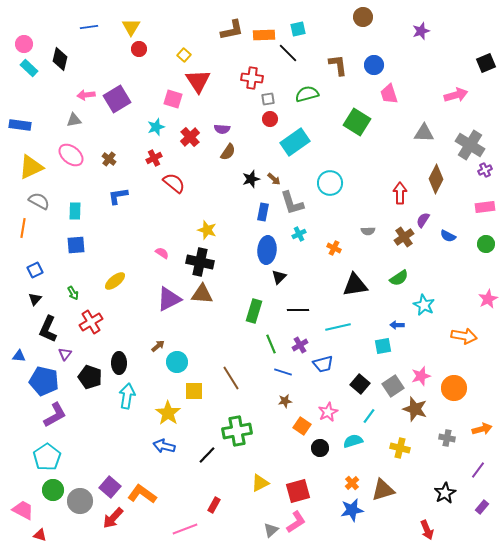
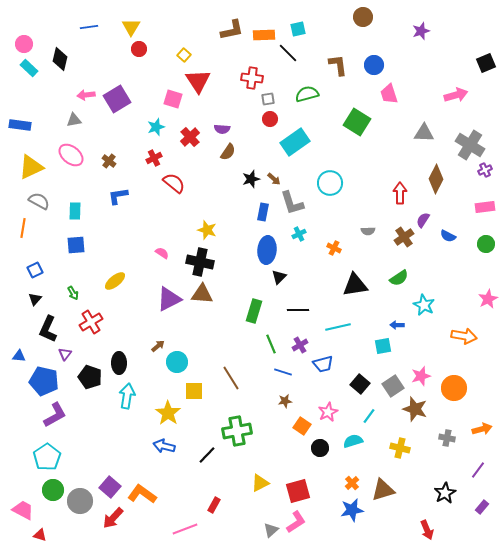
brown cross at (109, 159): moved 2 px down
